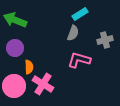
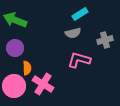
gray semicircle: rotated 56 degrees clockwise
orange semicircle: moved 2 px left, 1 px down
